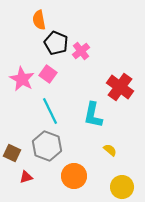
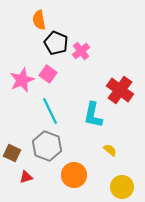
pink star: moved 1 px down; rotated 20 degrees clockwise
red cross: moved 3 px down
orange circle: moved 1 px up
